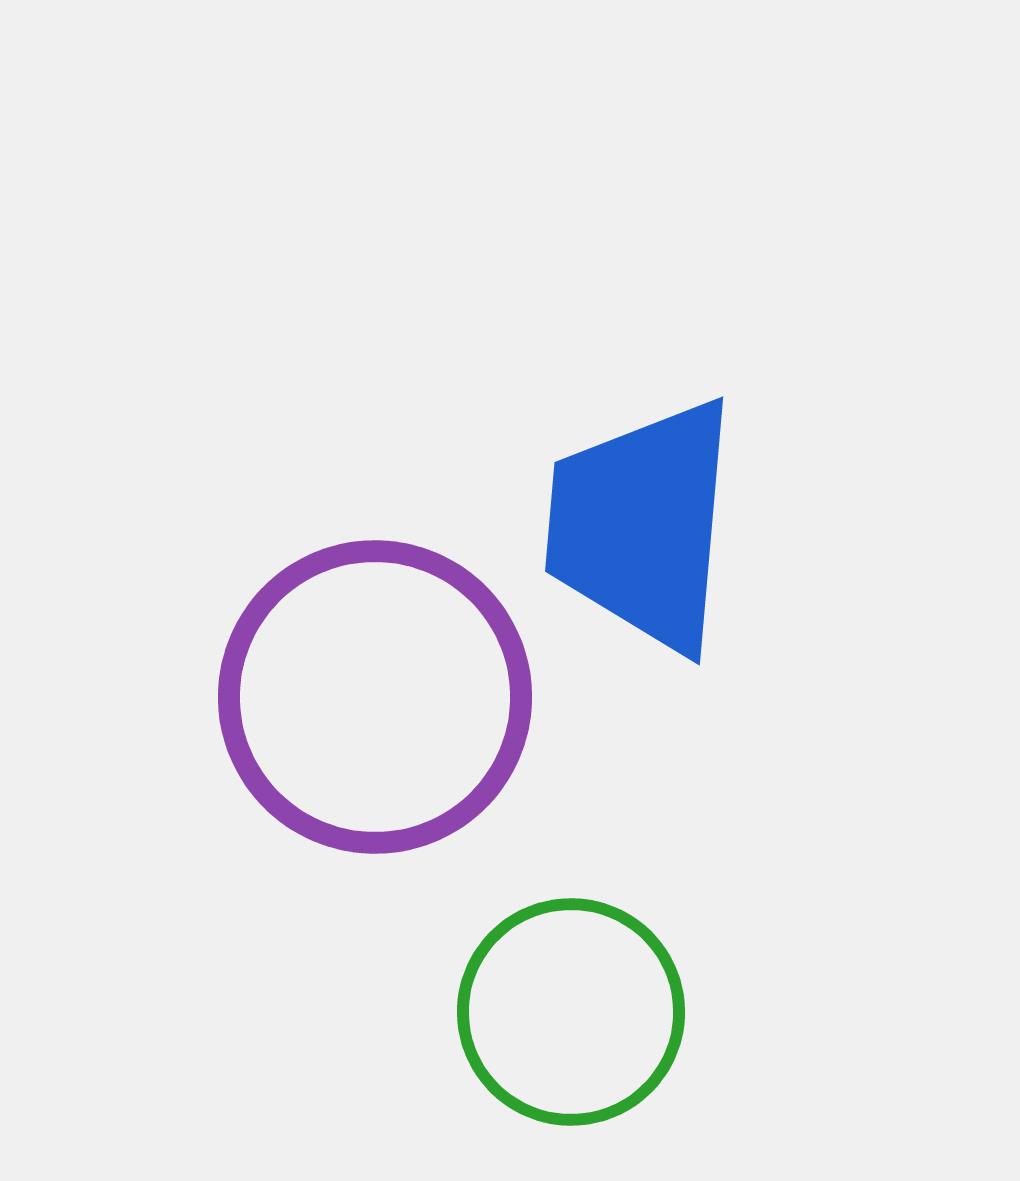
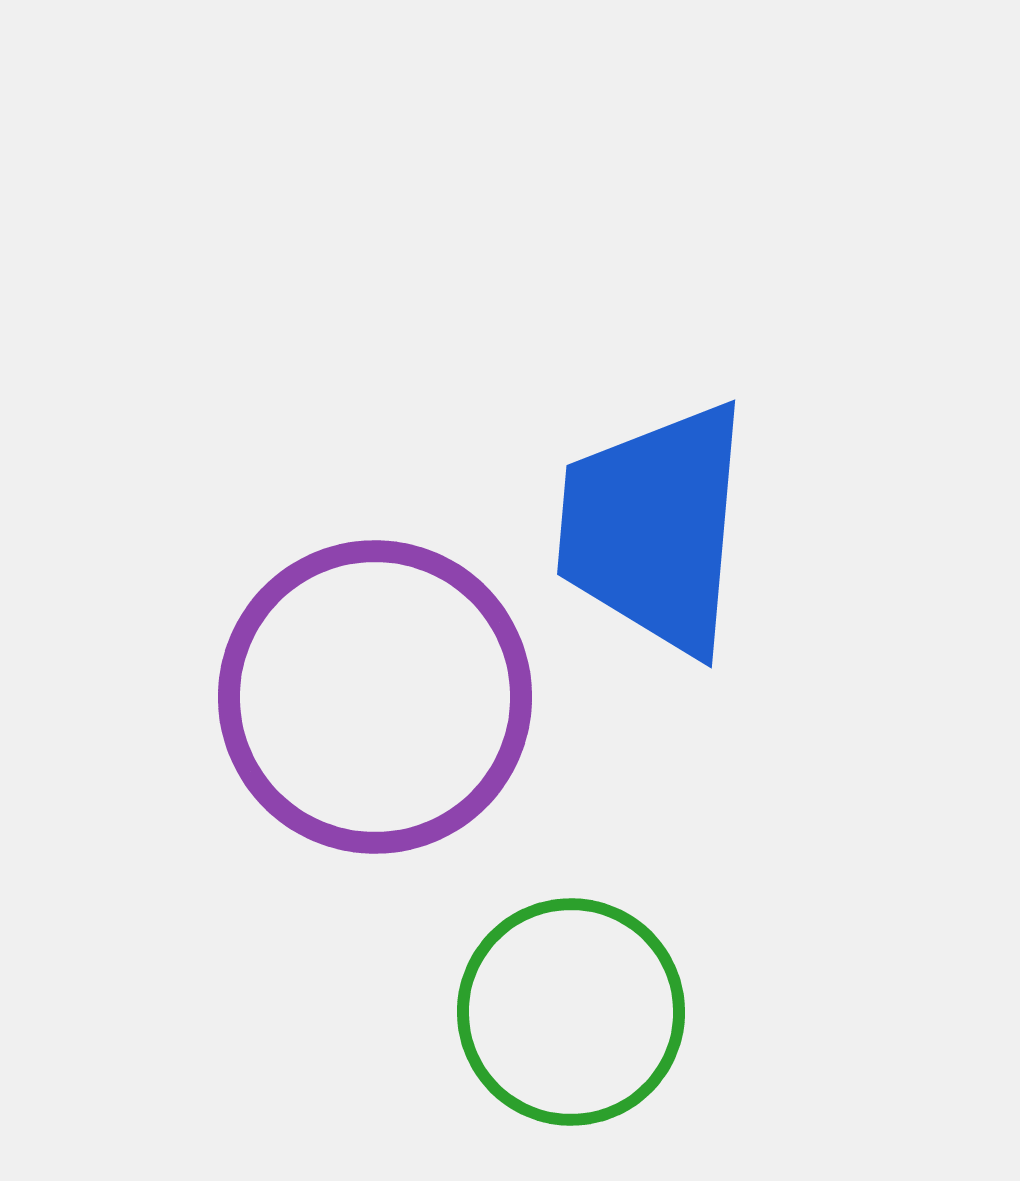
blue trapezoid: moved 12 px right, 3 px down
